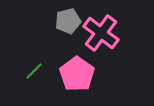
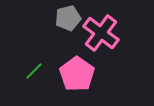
gray pentagon: moved 3 px up
